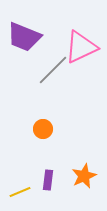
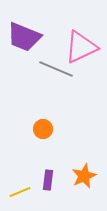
gray line: moved 3 px right, 1 px up; rotated 68 degrees clockwise
